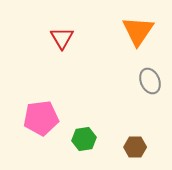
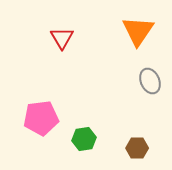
brown hexagon: moved 2 px right, 1 px down
